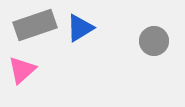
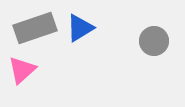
gray rectangle: moved 3 px down
